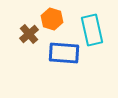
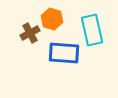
brown cross: moved 1 px right, 1 px up; rotated 12 degrees clockwise
